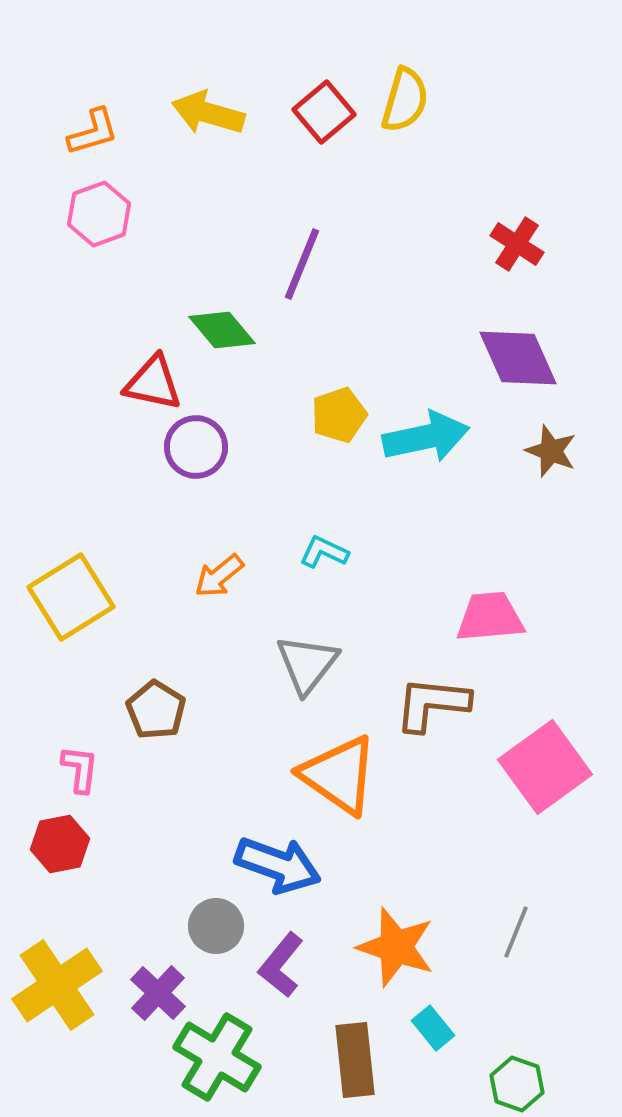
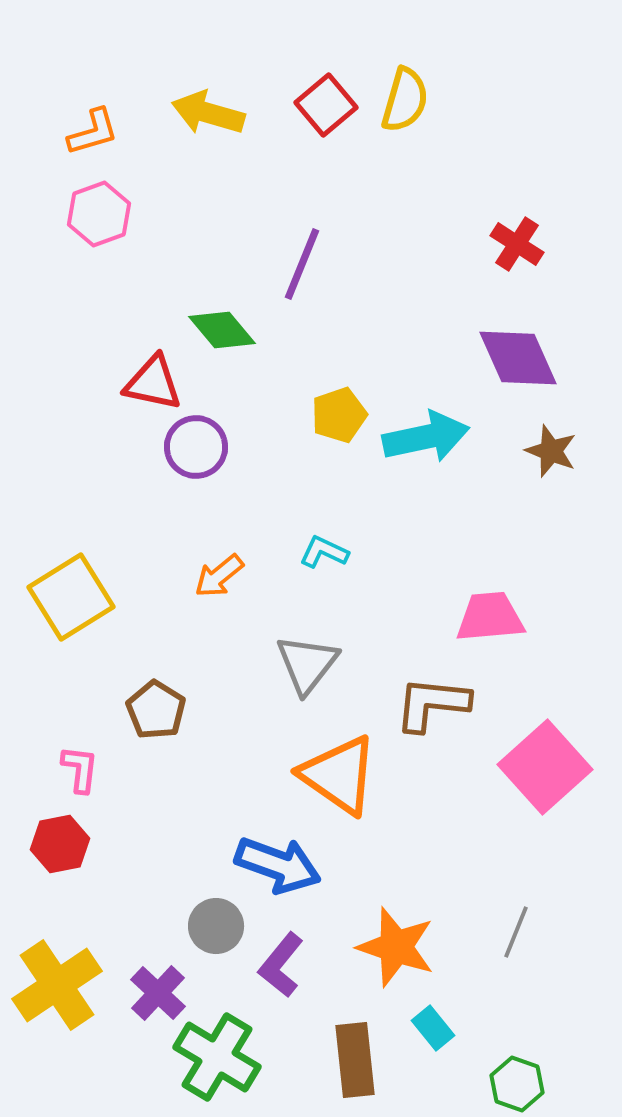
red square: moved 2 px right, 7 px up
pink square: rotated 6 degrees counterclockwise
